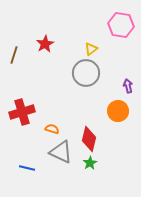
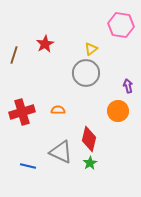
orange semicircle: moved 6 px right, 19 px up; rotated 16 degrees counterclockwise
blue line: moved 1 px right, 2 px up
